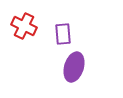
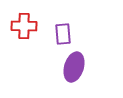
red cross: rotated 25 degrees counterclockwise
